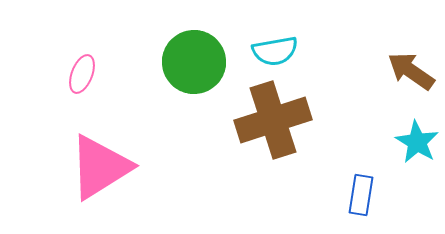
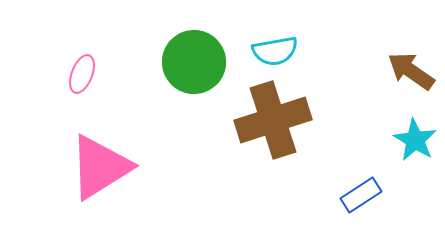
cyan star: moved 2 px left, 2 px up
blue rectangle: rotated 48 degrees clockwise
